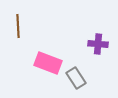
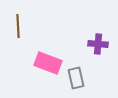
gray rectangle: rotated 20 degrees clockwise
